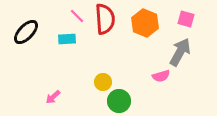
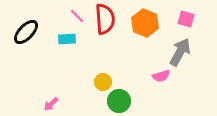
pink arrow: moved 2 px left, 7 px down
